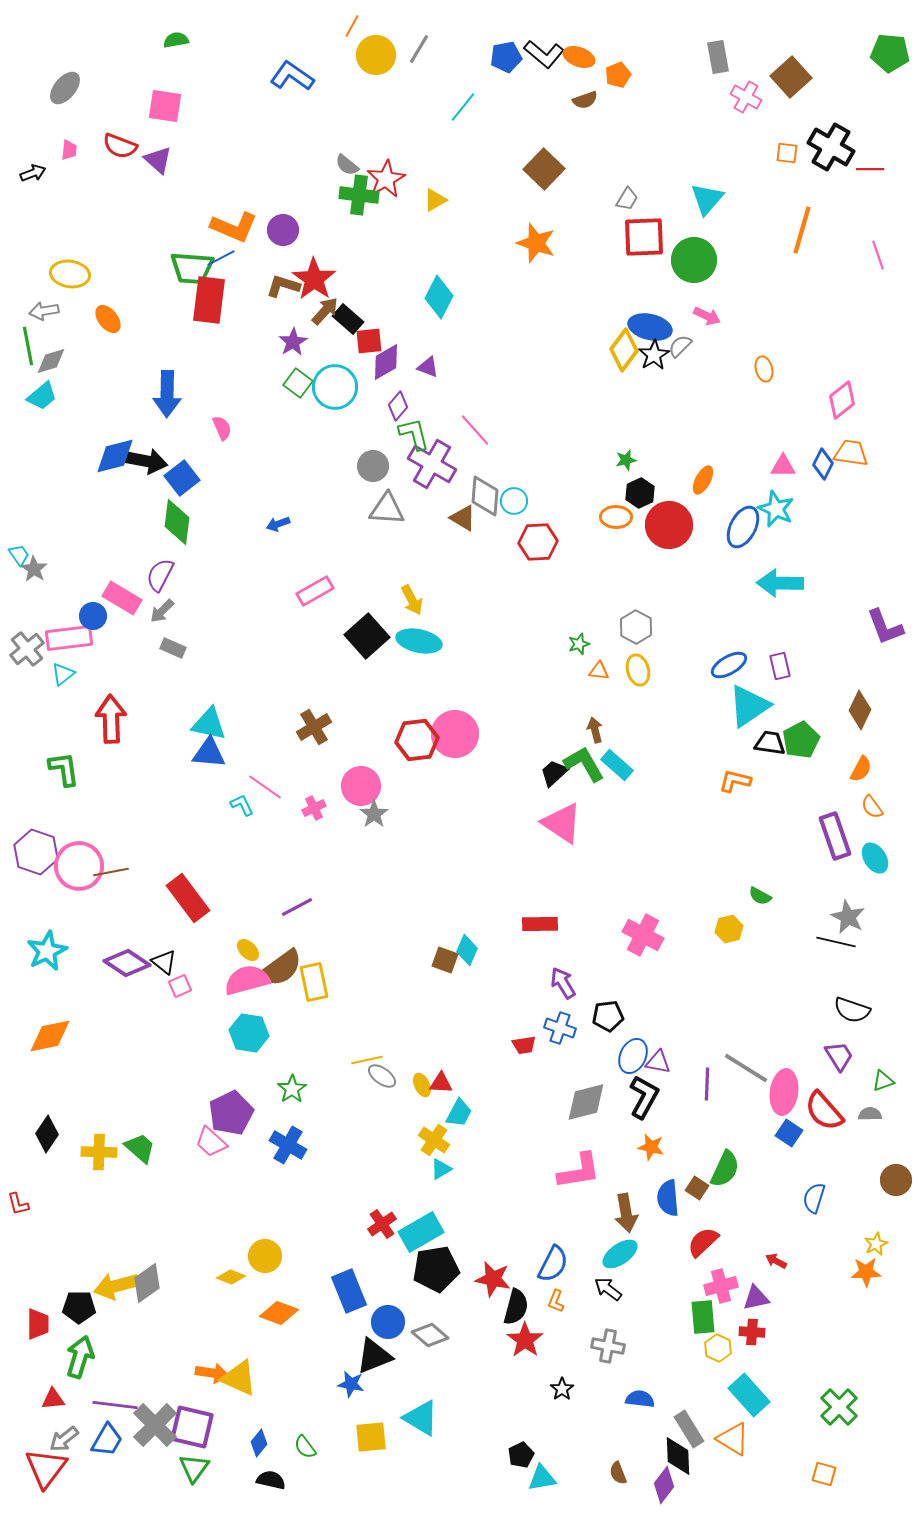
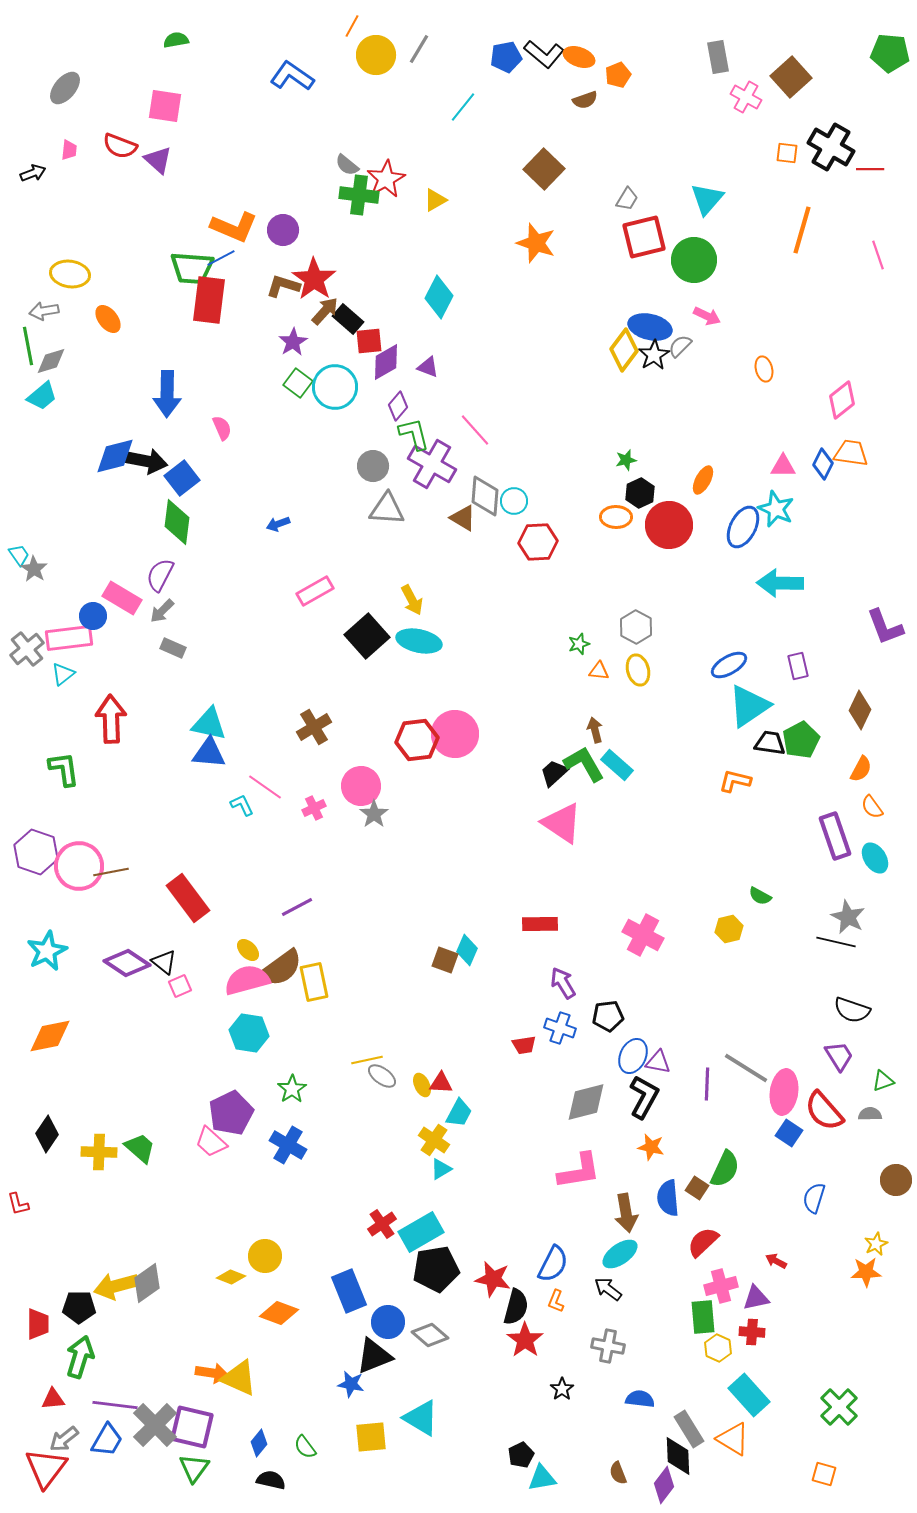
red square at (644, 237): rotated 12 degrees counterclockwise
purple rectangle at (780, 666): moved 18 px right
